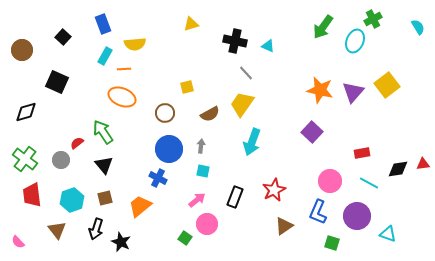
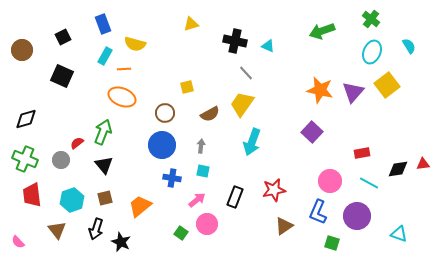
green cross at (373, 19): moved 2 px left; rotated 24 degrees counterclockwise
green arrow at (323, 27): moved 1 px left, 4 px down; rotated 35 degrees clockwise
cyan semicircle at (418, 27): moved 9 px left, 19 px down
black square at (63, 37): rotated 21 degrees clockwise
cyan ellipse at (355, 41): moved 17 px right, 11 px down
yellow semicircle at (135, 44): rotated 20 degrees clockwise
black square at (57, 82): moved 5 px right, 6 px up
black diamond at (26, 112): moved 7 px down
green arrow at (103, 132): rotated 55 degrees clockwise
blue circle at (169, 149): moved 7 px left, 4 px up
green cross at (25, 159): rotated 15 degrees counterclockwise
blue cross at (158, 178): moved 14 px right; rotated 18 degrees counterclockwise
red star at (274, 190): rotated 15 degrees clockwise
cyan triangle at (388, 234): moved 11 px right
green square at (185, 238): moved 4 px left, 5 px up
